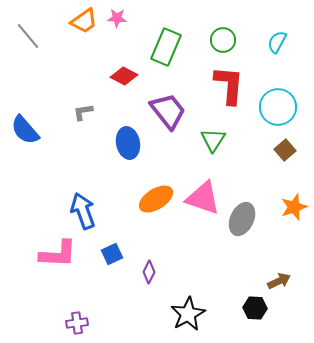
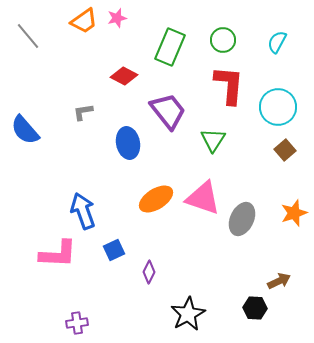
pink star: rotated 18 degrees counterclockwise
green rectangle: moved 4 px right
orange star: moved 6 px down
blue square: moved 2 px right, 4 px up
